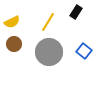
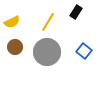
brown circle: moved 1 px right, 3 px down
gray circle: moved 2 px left
